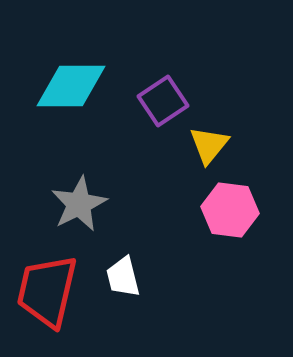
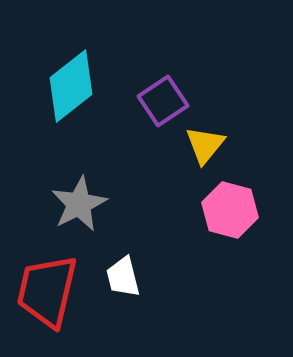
cyan diamond: rotated 38 degrees counterclockwise
yellow triangle: moved 4 px left
pink hexagon: rotated 8 degrees clockwise
